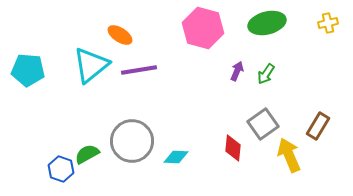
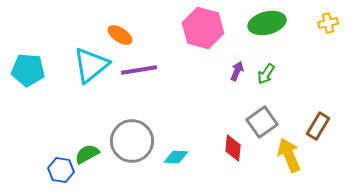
gray square: moved 1 px left, 2 px up
blue hexagon: moved 1 px down; rotated 10 degrees counterclockwise
